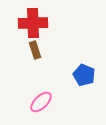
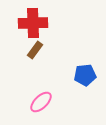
brown rectangle: rotated 54 degrees clockwise
blue pentagon: moved 1 px right; rotated 30 degrees counterclockwise
